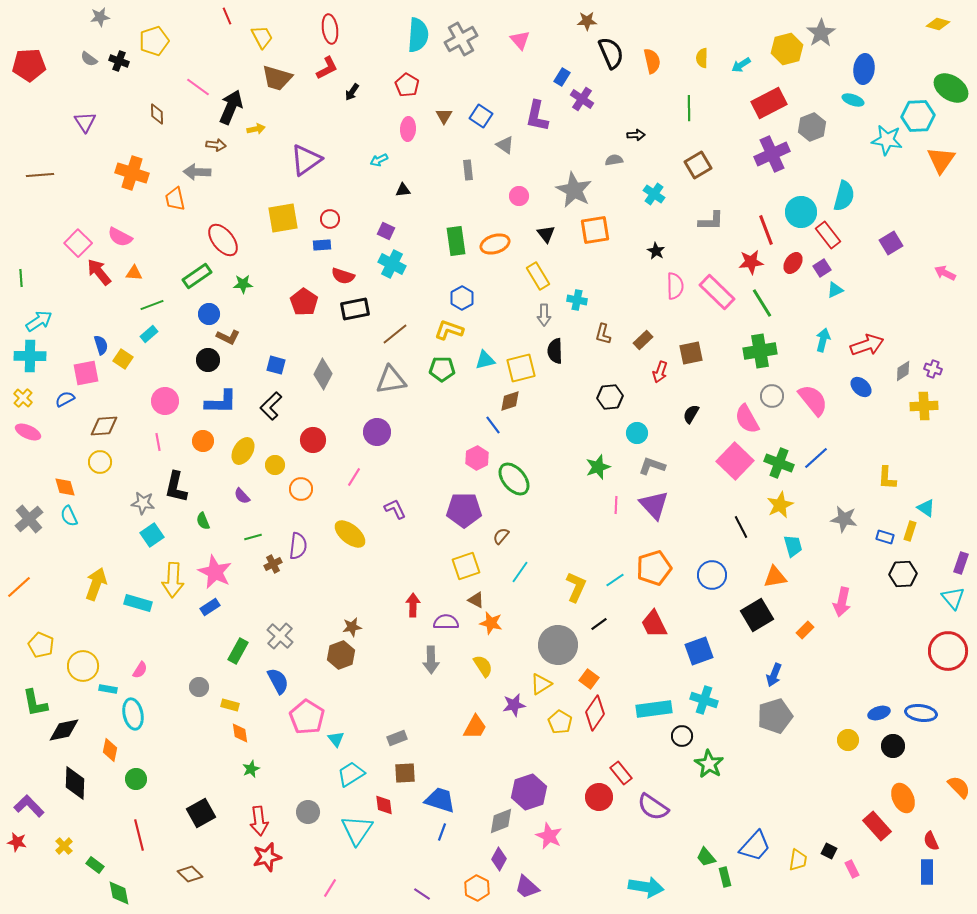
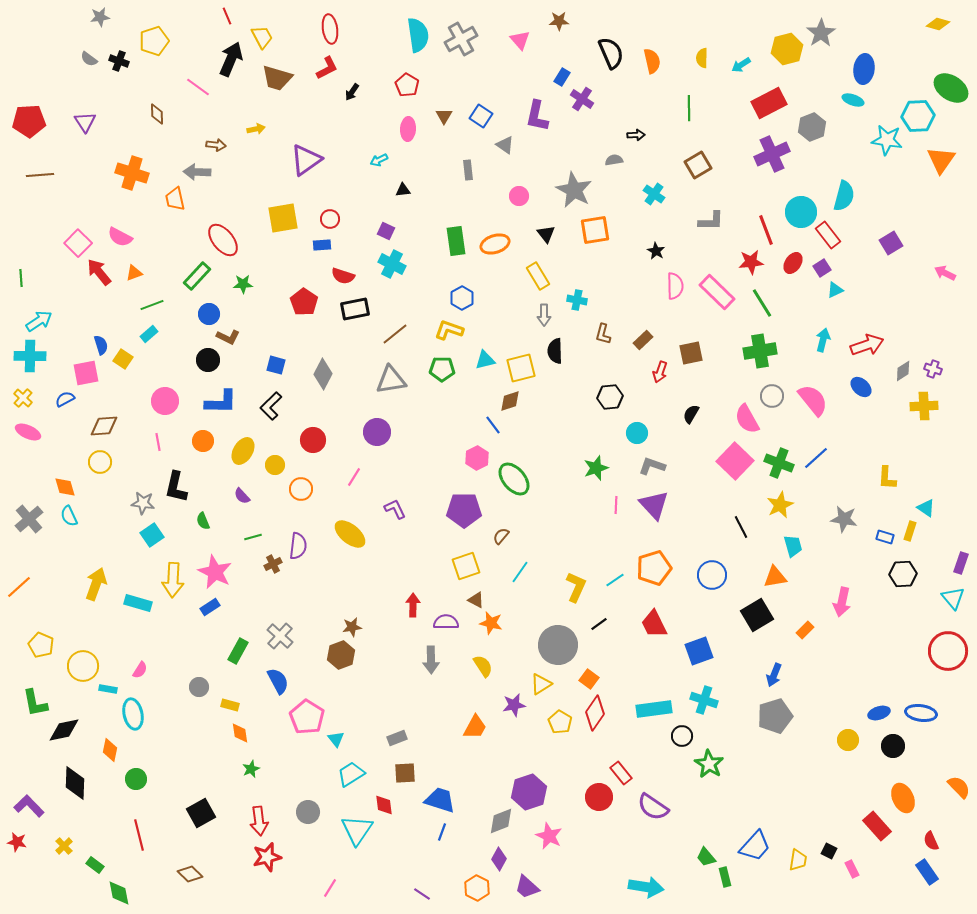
brown star at (587, 21): moved 28 px left
cyan semicircle at (418, 35): rotated 12 degrees counterclockwise
red pentagon at (29, 65): moved 56 px down
black arrow at (231, 107): moved 48 px up
orange triangle at (134, 273): rotated 24 degrees counterclockwise
green rectangle at (197, 276): rotated 12 degrees counterclockwise
green star at (598, 467): moved 2 px left, 1 px down
blue rectangle at (927, 872): rotated 35 degrees counterclockwise
